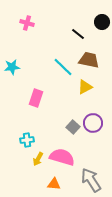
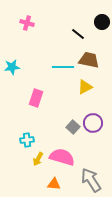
cyan line: rotated 45 degrees counterclockwise
